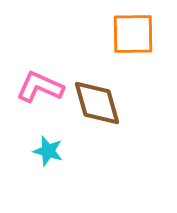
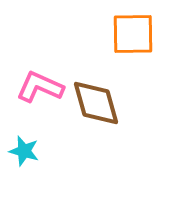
brown diamond: moved 1 px left
cyan star: moved 24 px left
